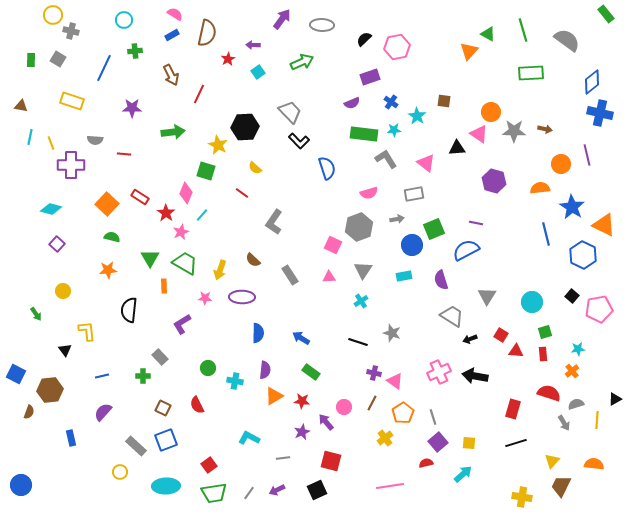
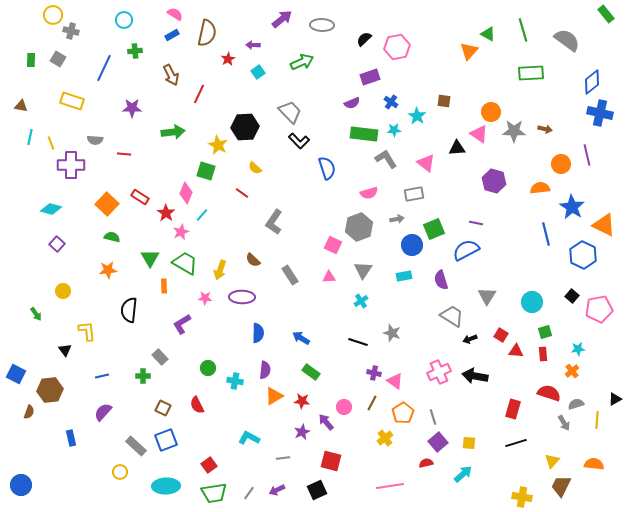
purple arrow at (282, 19): rotated 15 degrees clockwise
